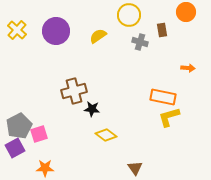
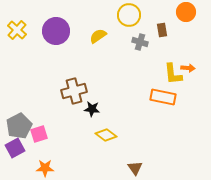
yellow L-shape: moved 4 px right, 43 px up; rotated 80 degrees counterclockwise
